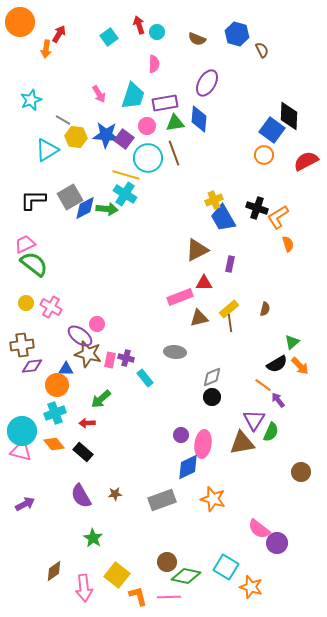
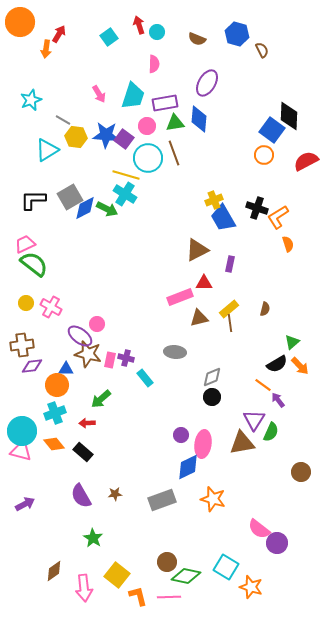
green arrow at (107, 209): rotated 20 degrees clockwise
